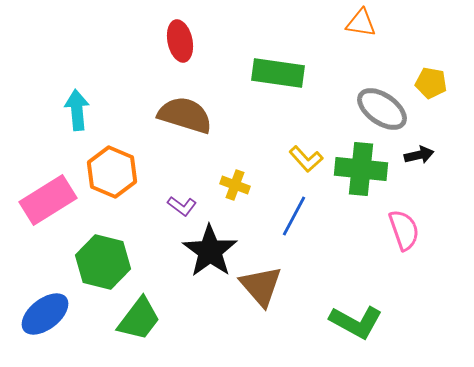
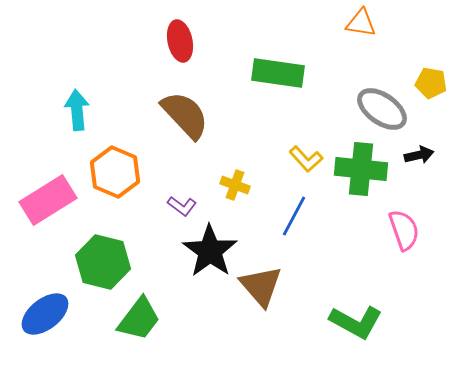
brown semicircle: rotated 30 degrees clockwise
orange hexagon: moved 3 px right
